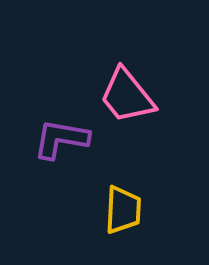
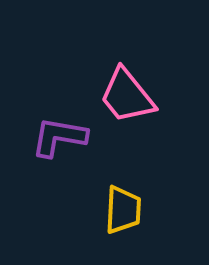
purple L-shape: moved 2 px left, 2 px up
